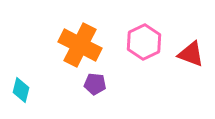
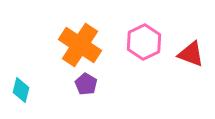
orange cross: rotated 6 degrees clockwise
purple pentagon: moved 9 px left; rotated 25 degrees clockwise
